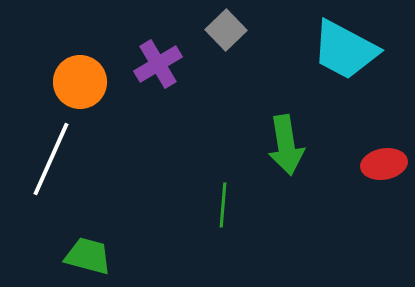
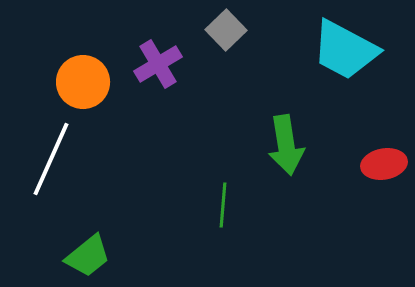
orange circle: moved 3 px right
green trapezoid: rotated 126 degrees clockwise
